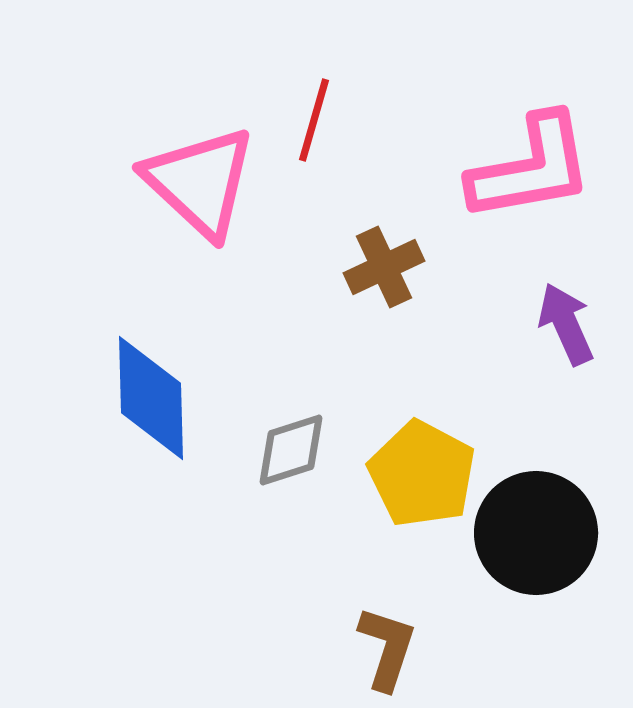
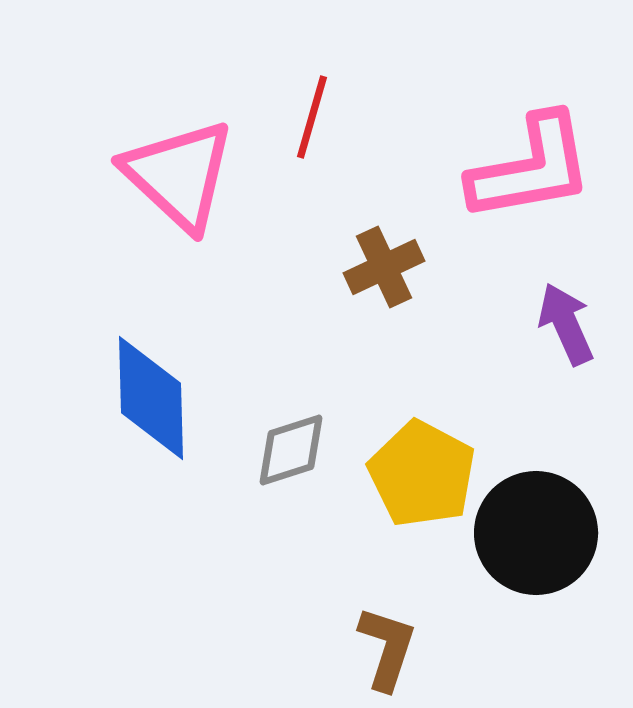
red line: moved 2 px left, 3 px up
pink triangle: moved 21 px left, 7 px up
